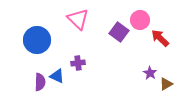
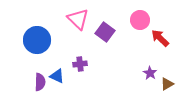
purple square: moved 14 px left
purple cross: moved 2 px right, 1 px down
brown triangle: moved 1 px right
